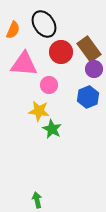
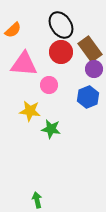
black ellipse: moved 17 px right, 1 px down
orange semicircle: rotated 24 degrees clockwise
brown rectangle: moved 1 px right
yellow star: moved 9 px left
green star: moved 1 px left; rotated 18 degrees counterclockwise
